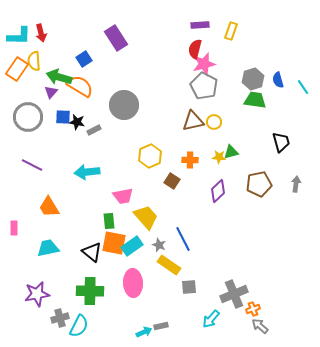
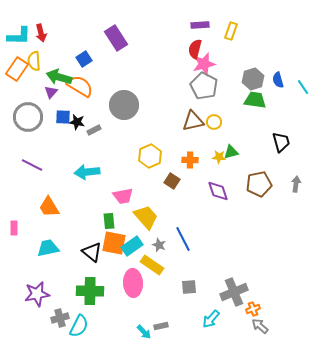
purple diamond at (218, 191): rotated 65 degrees counterclockwise
yellow rectangle at (169, 265): moved 17 px left
gray cross at (234, 294): moved 2 px up
cyan arrow at (144, 332): rotated 70 degrees clockwise
